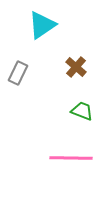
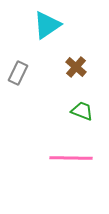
cyan triangle: moved 5 px right
